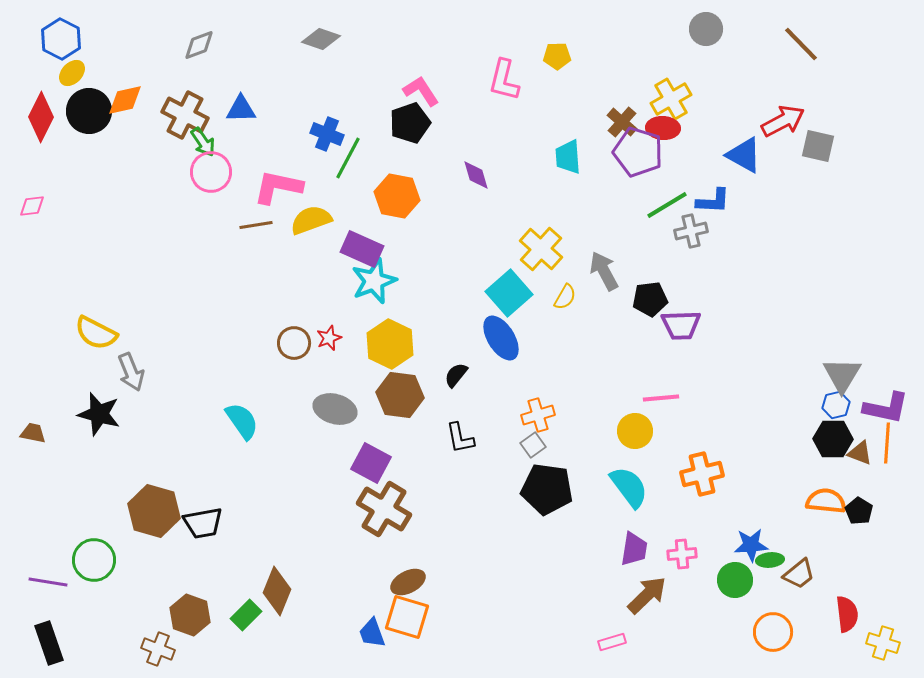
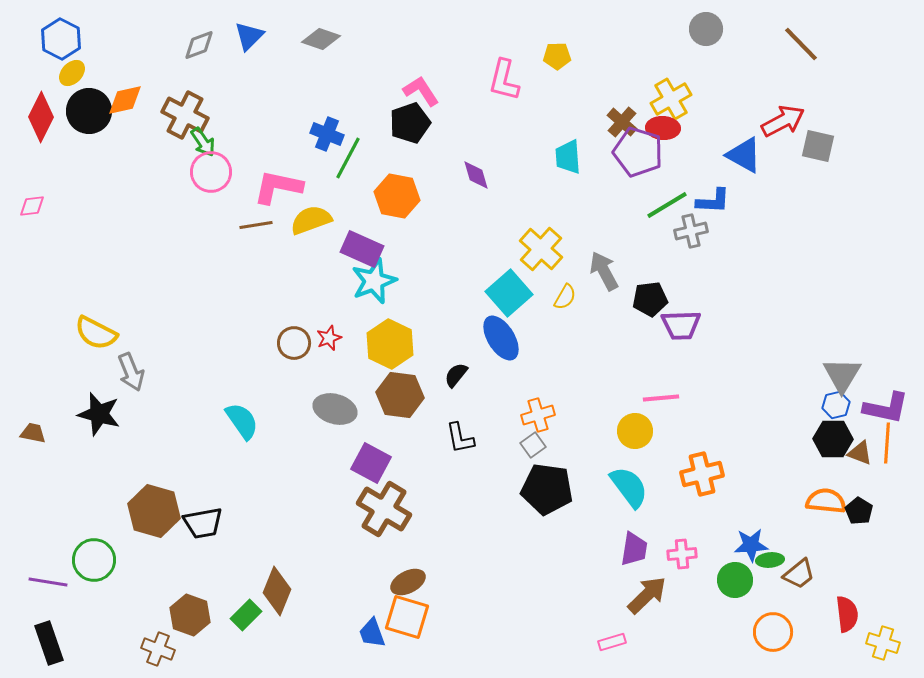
blue triangle at (241, 109): moved 8 px right, 73 px up; rotated 44 degrees counterclockwise
